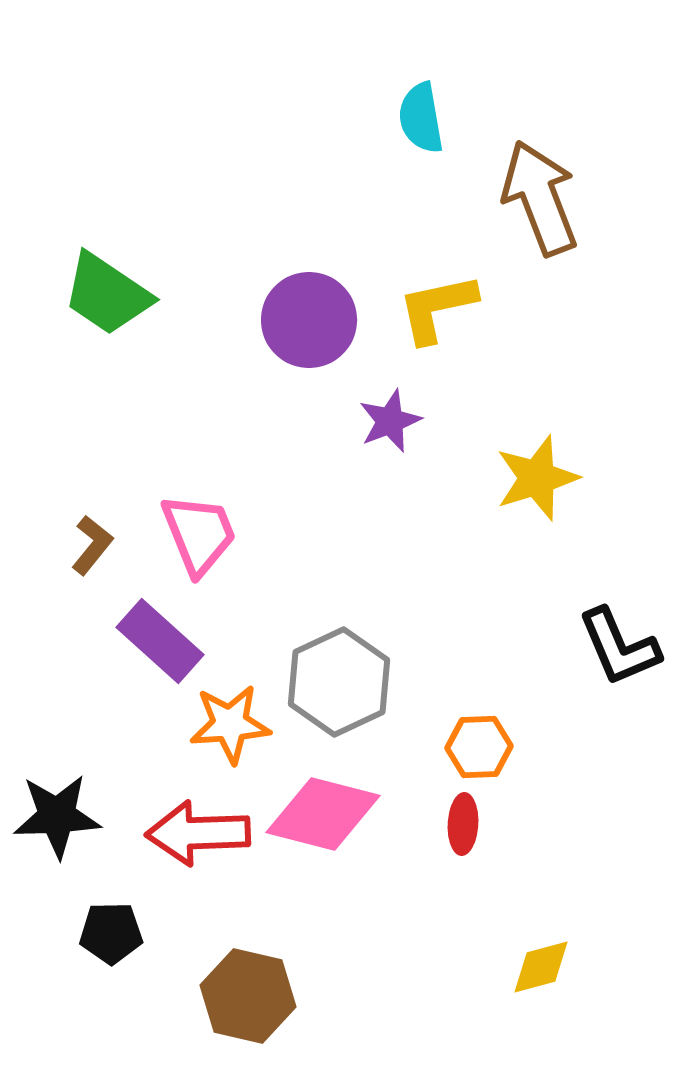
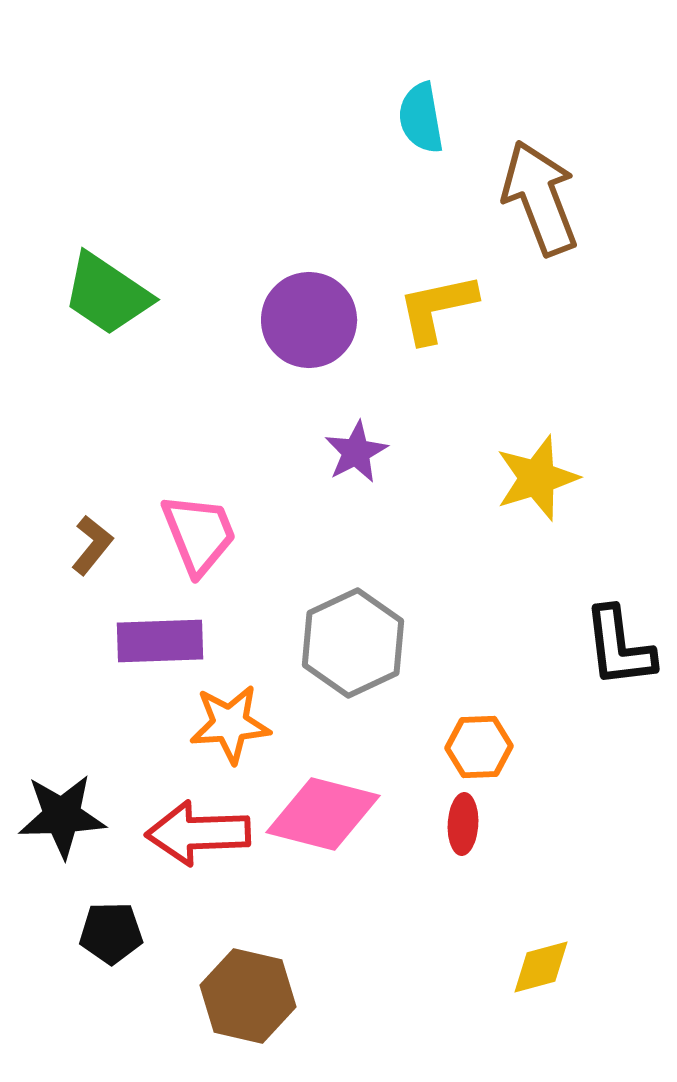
purple star: moved 34 px left, 31 px down; rotated 6 degrees counterclockwise
purple rectangle: rotated 44 degrees counterclockwise
black L-shape: rotated 16 degrees clockwise
gray hexagon: moved 14 px right, 39 px up
black star: moved 5 px right
